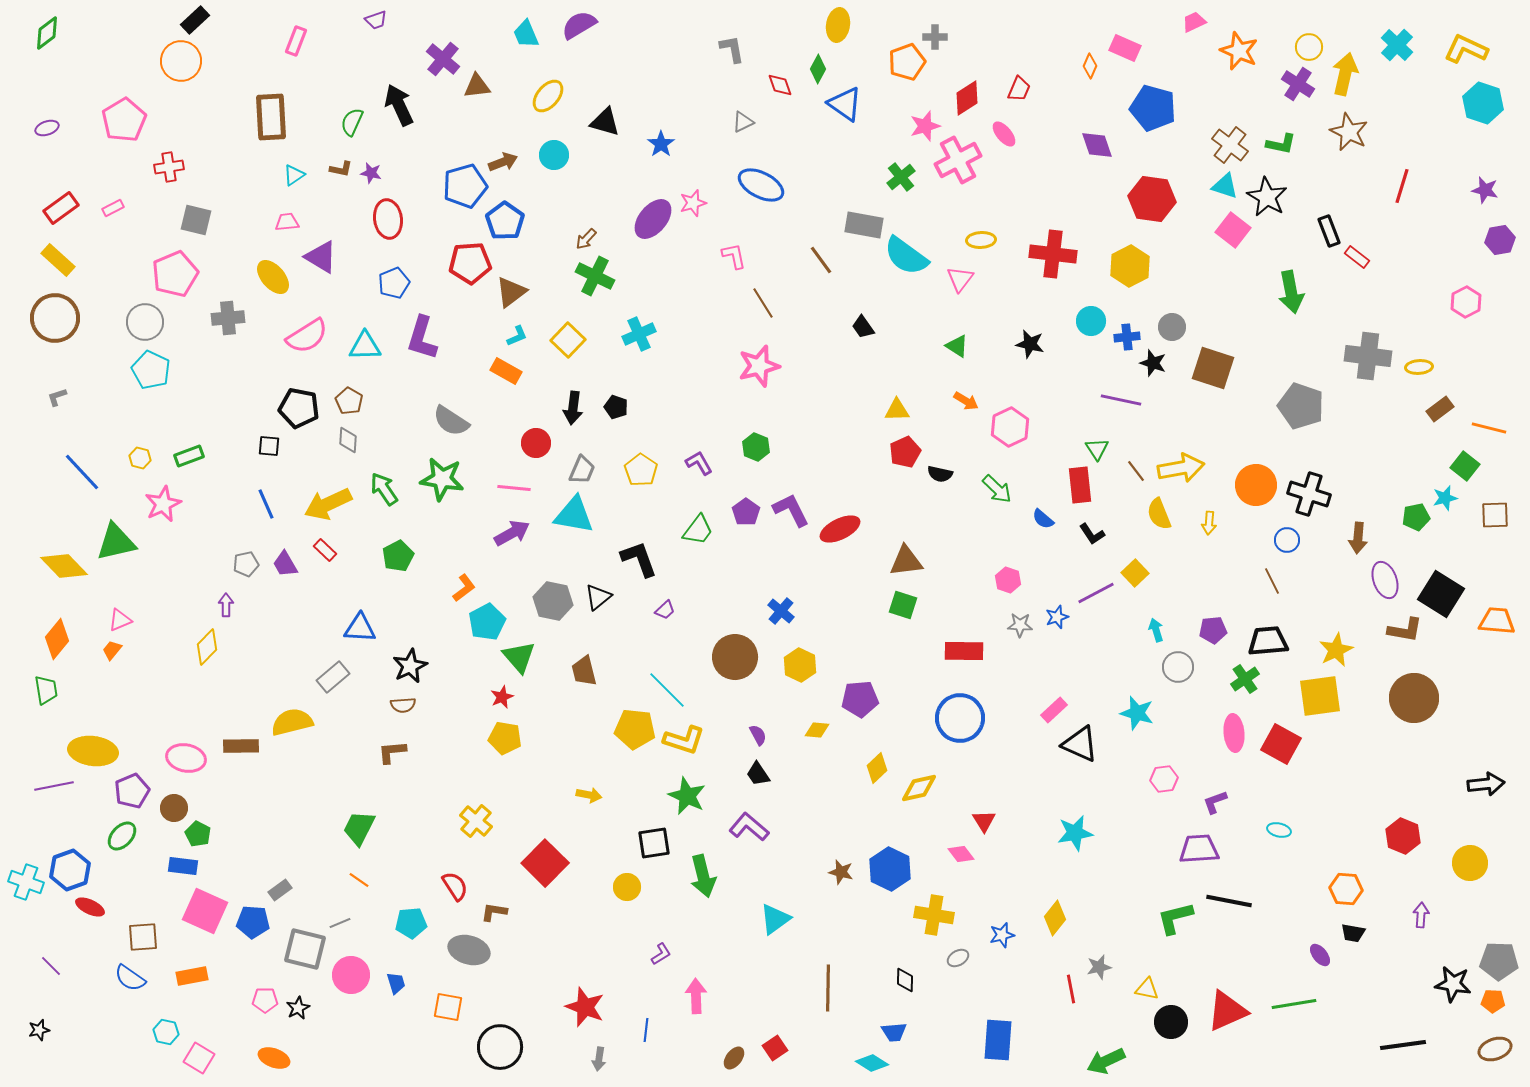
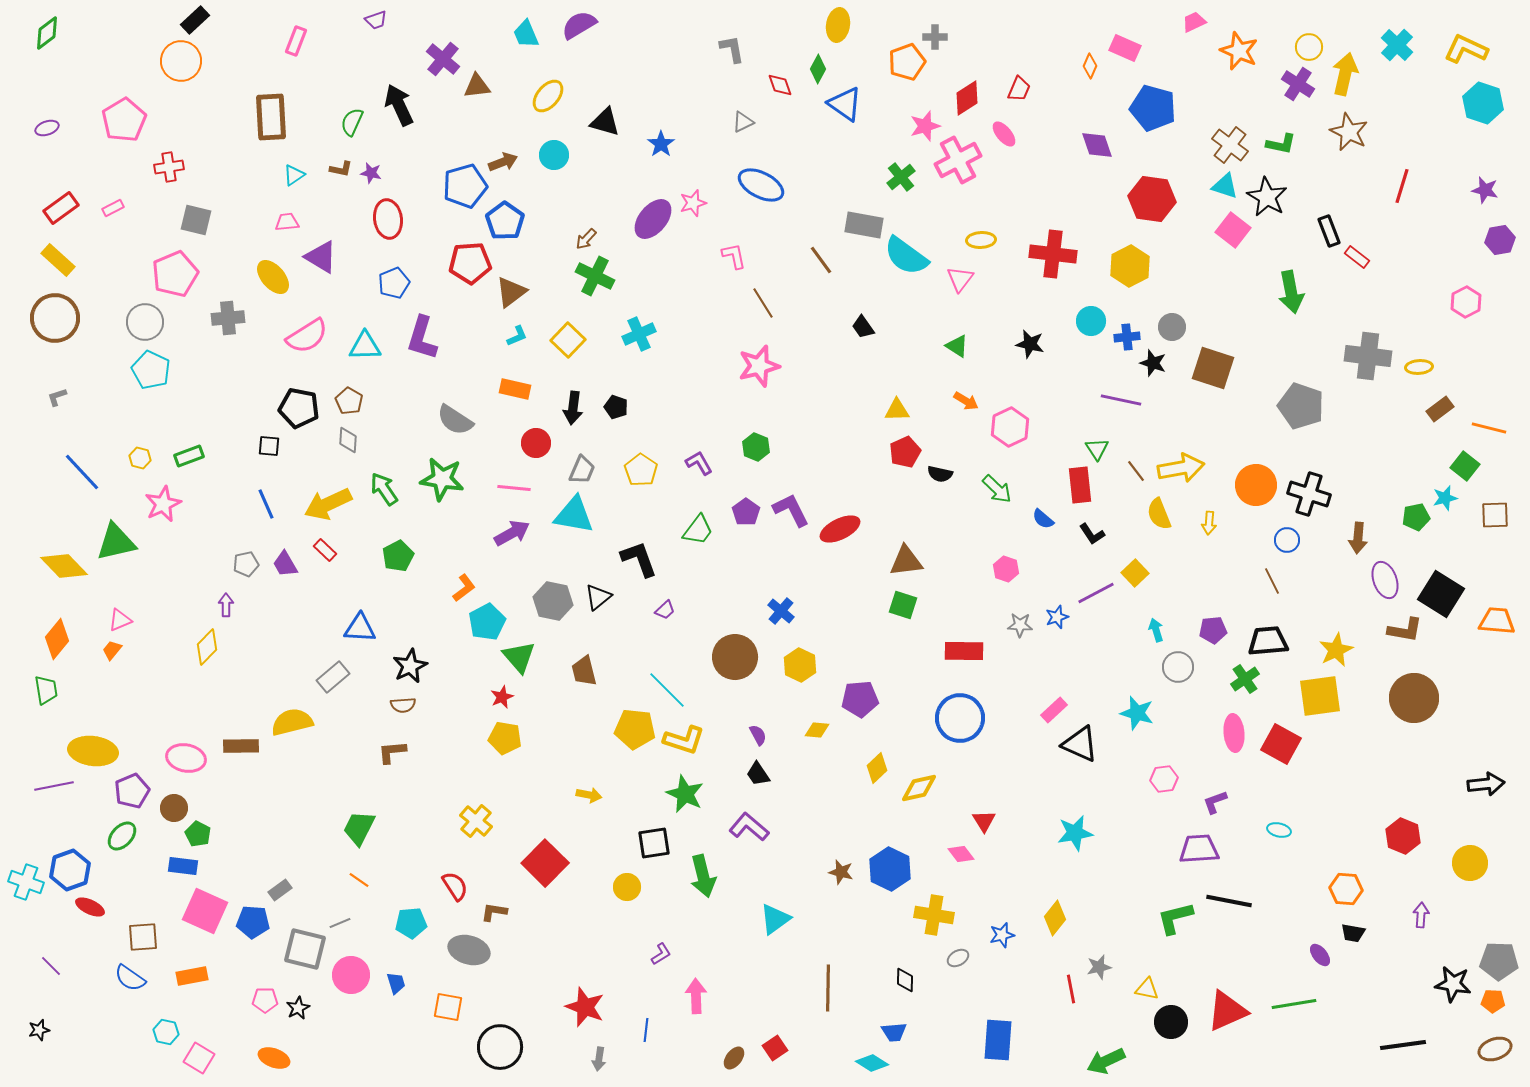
orange rectangle at (506, 371): moved 9 px right, 18 px down; rotated 16 degrees counterclockwise
gray semicircle at (451, 421): moved 4 px right, 1 px up
pink hexagon at (1008, 580): moved 2 px left, 11 px up
green star at (687, 796): moved 2 px left, 2 px up
